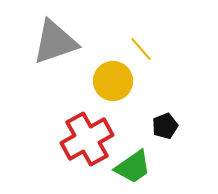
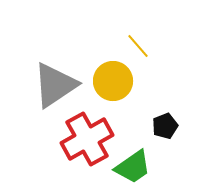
gray triangle: moved 43 px down; rotated 15 degrees counterclockwise
yellow line: moved 3 px left, 3 px up
